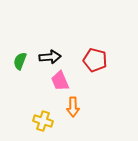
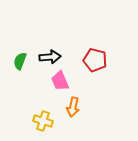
orange arrow: rotated 12 degrees clockwise
